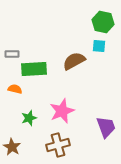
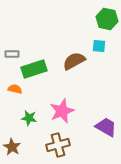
green hexagon: moved 4 px right, 3 px up
green rectangle: rotated 15 degrees counterclockwise
green star: rotated 28 degrees clockwise
purple trapezoid: rotated 40 degrees counterclockwise
